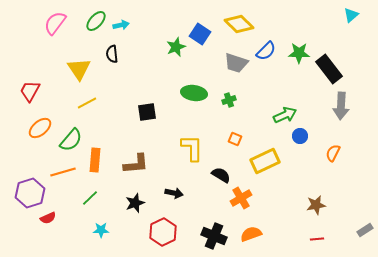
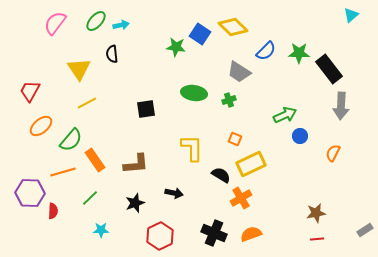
yellow diamond at (239, 24): moved 6 px left, 3 px down
green star at (176, 47): rotated 30 degrees clockwise
gray trapezoid at (236, 63): moved 3 px right, 9 px down; rotated 15 degrees clockwise
black square at (147, 112): moved 1 px left, 3 px up
orange ellipse at (40, 128): moved 1 px right, 2 px up
orange rectangle at (95, 160): rotated 40 degrees counterclockwise
yellow rectangle at (265, 161): moved 14 px left, 3 px down
purple hexagon at (30, 193): rotated 20 degrees clockwise
brown star at (316, 205): moved 8 px down
red semicircle at (48, 218): moved 5 px right, 7 px up; rotated 63 degrees counterclockwise
red hexagon at (163, 232): moved 3 px left, 4 px down
black cross at (214, 236): moved 3 px up
